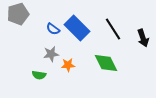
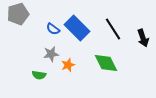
orange star: rotated 16 degrees counterclockwise
